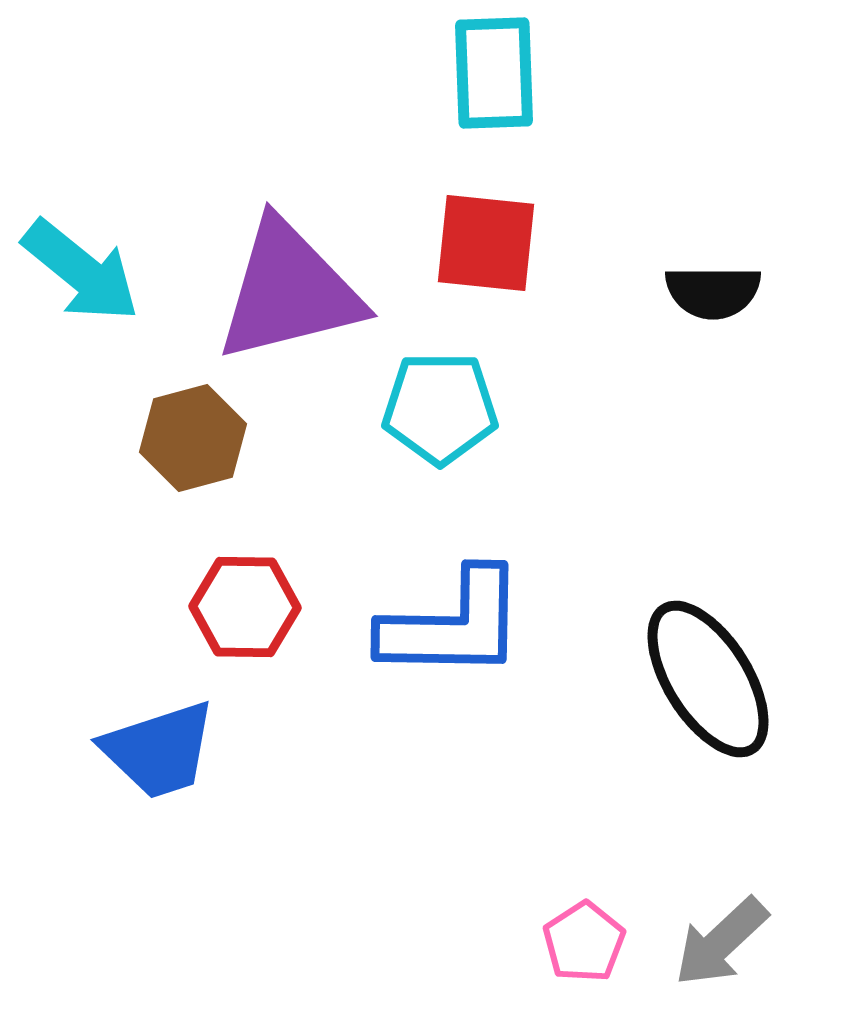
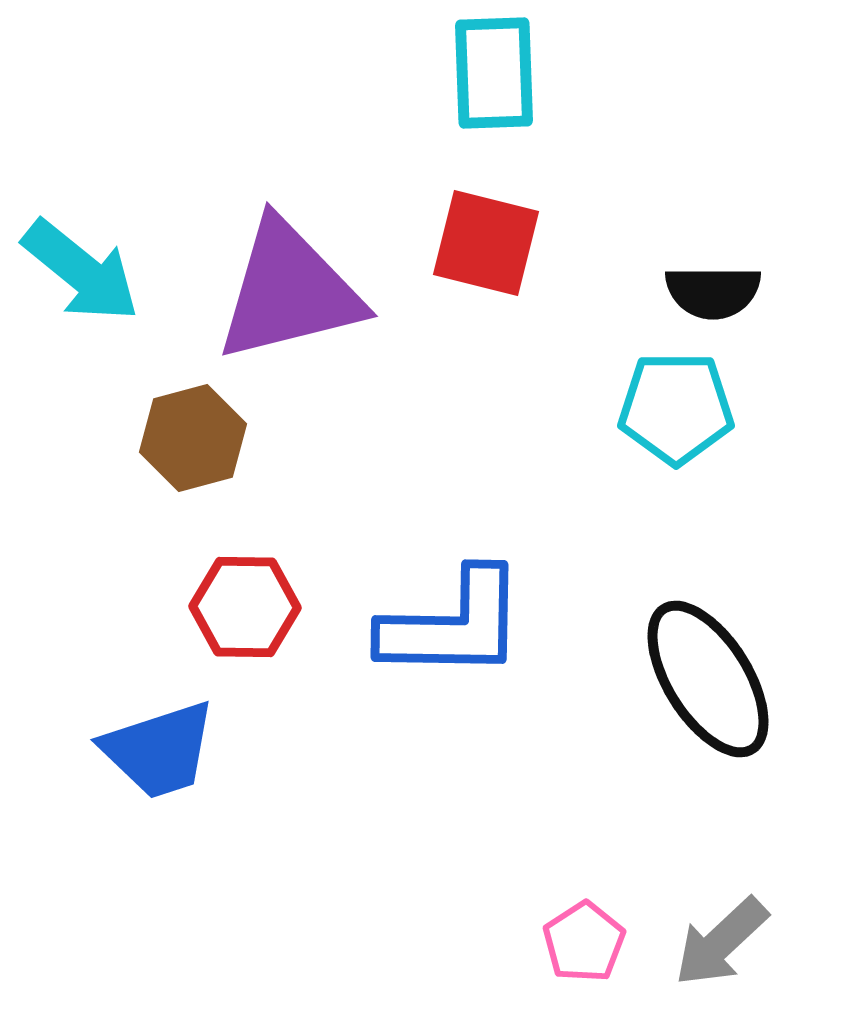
red square: rotated 8 degrees clockwise
cyan pentagon: moved 236 px right
